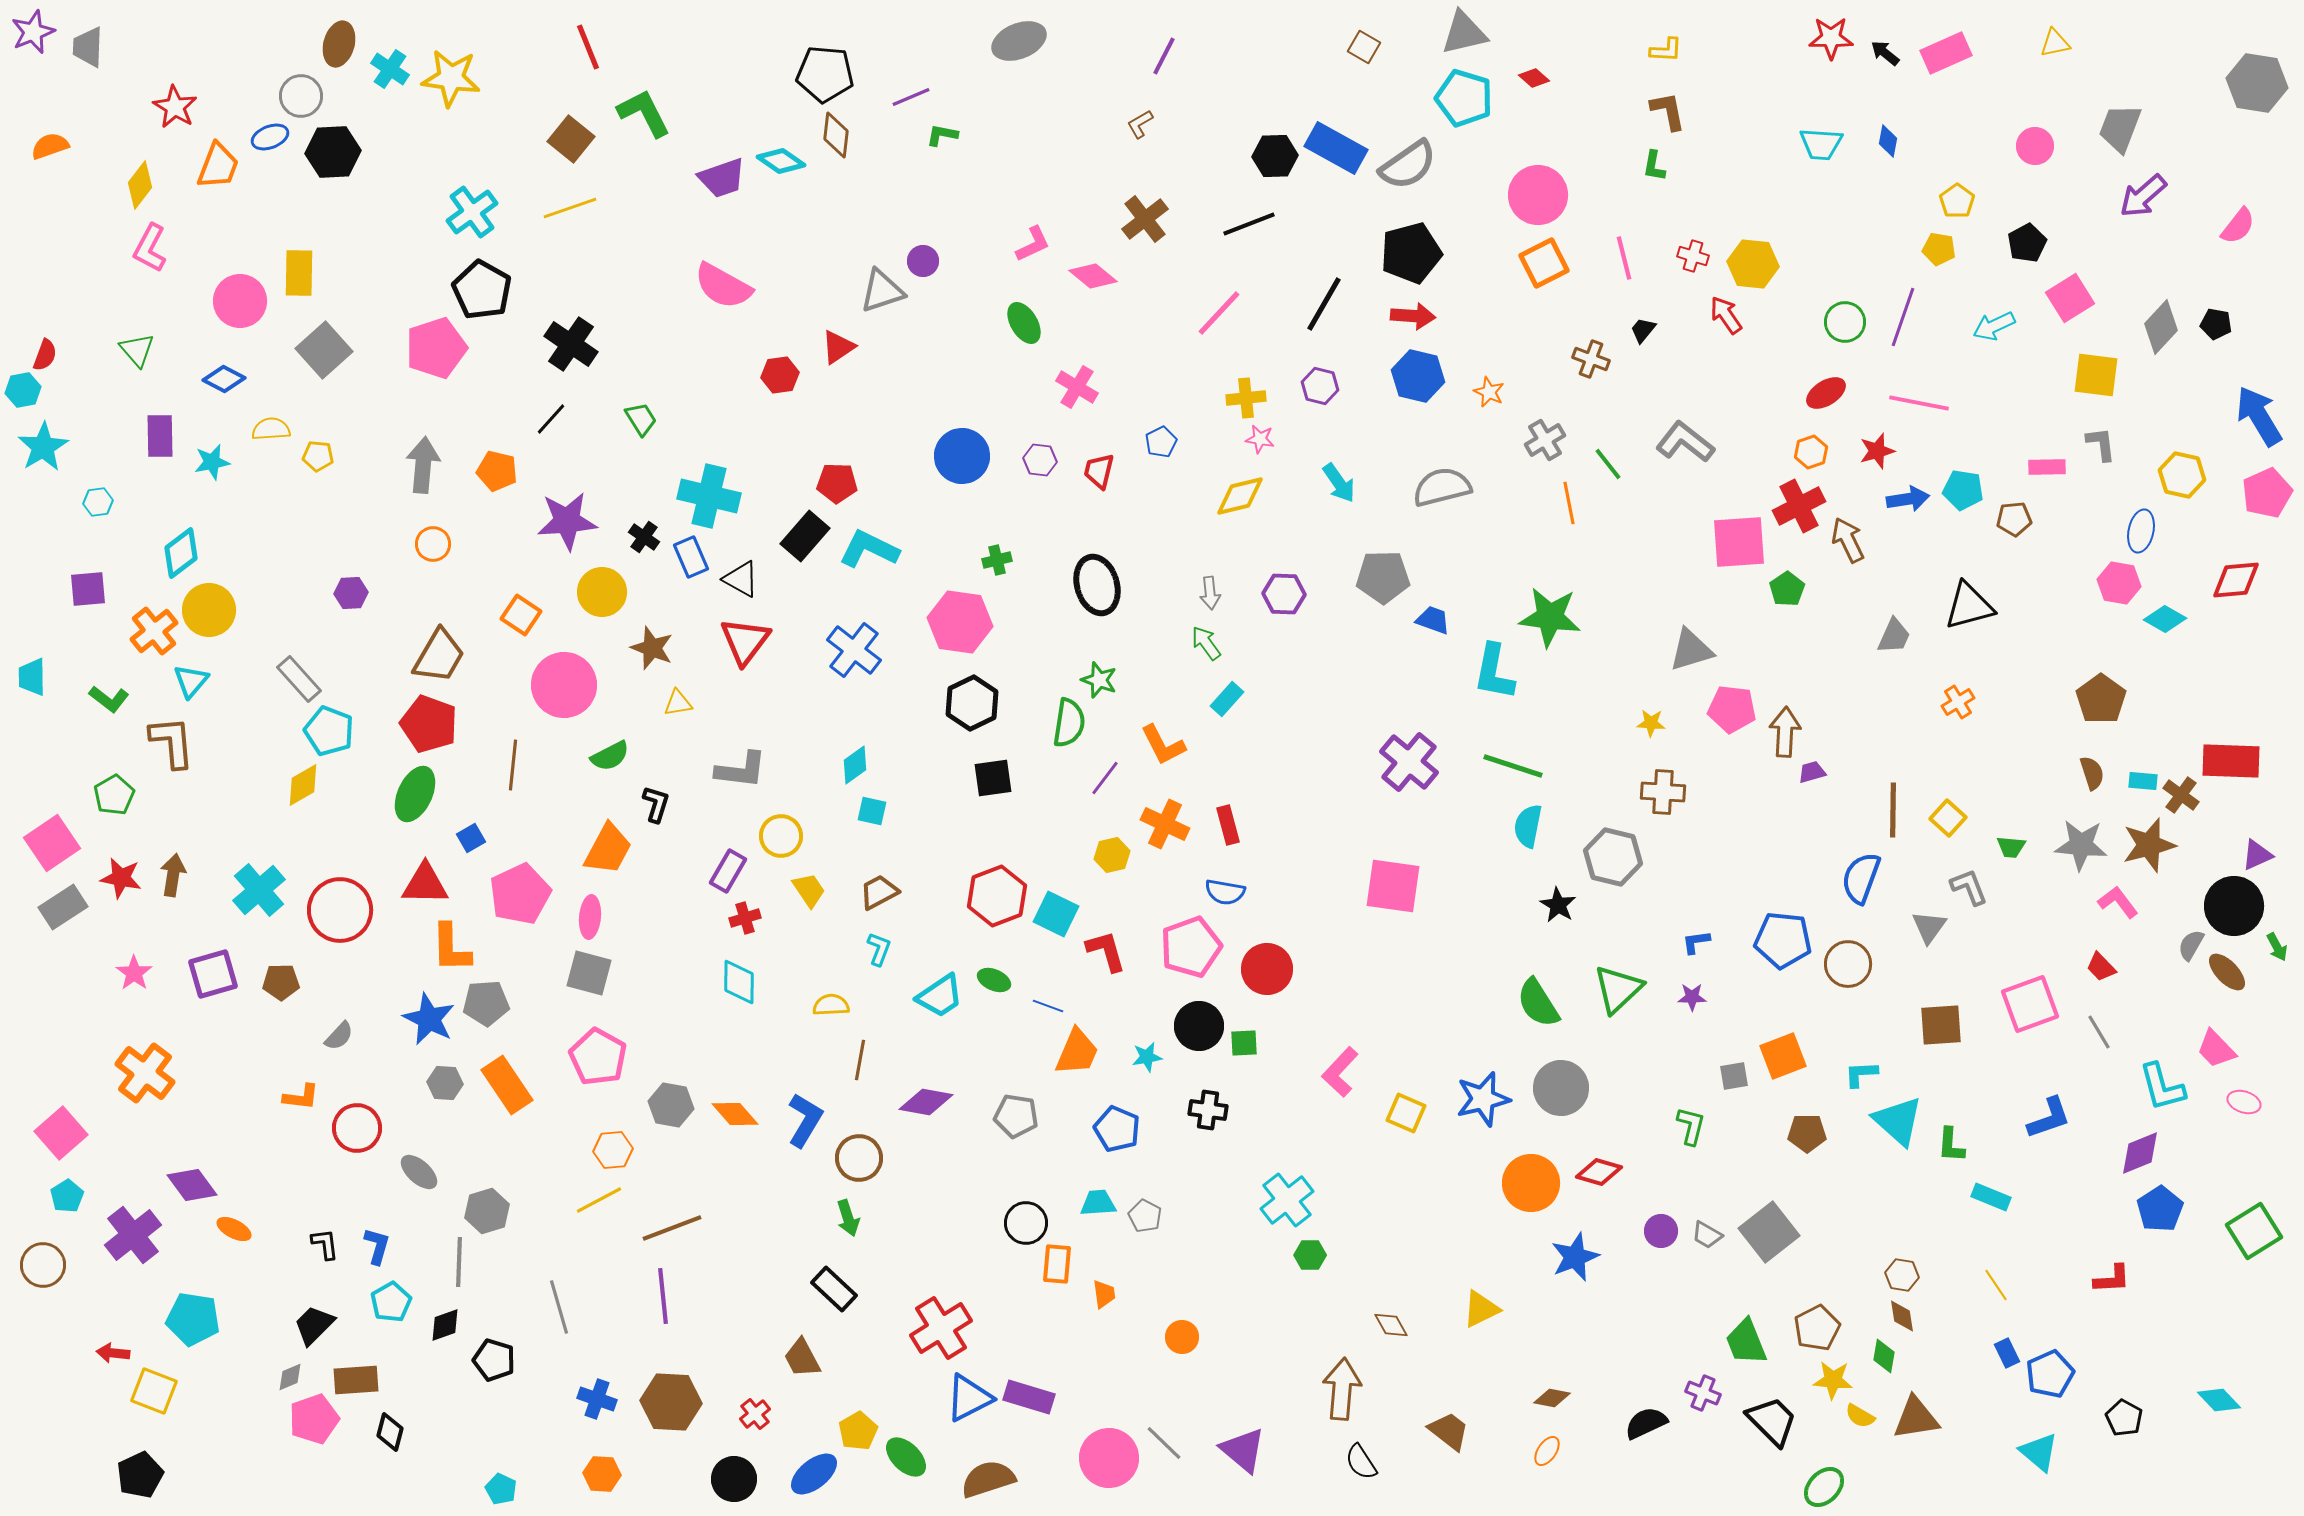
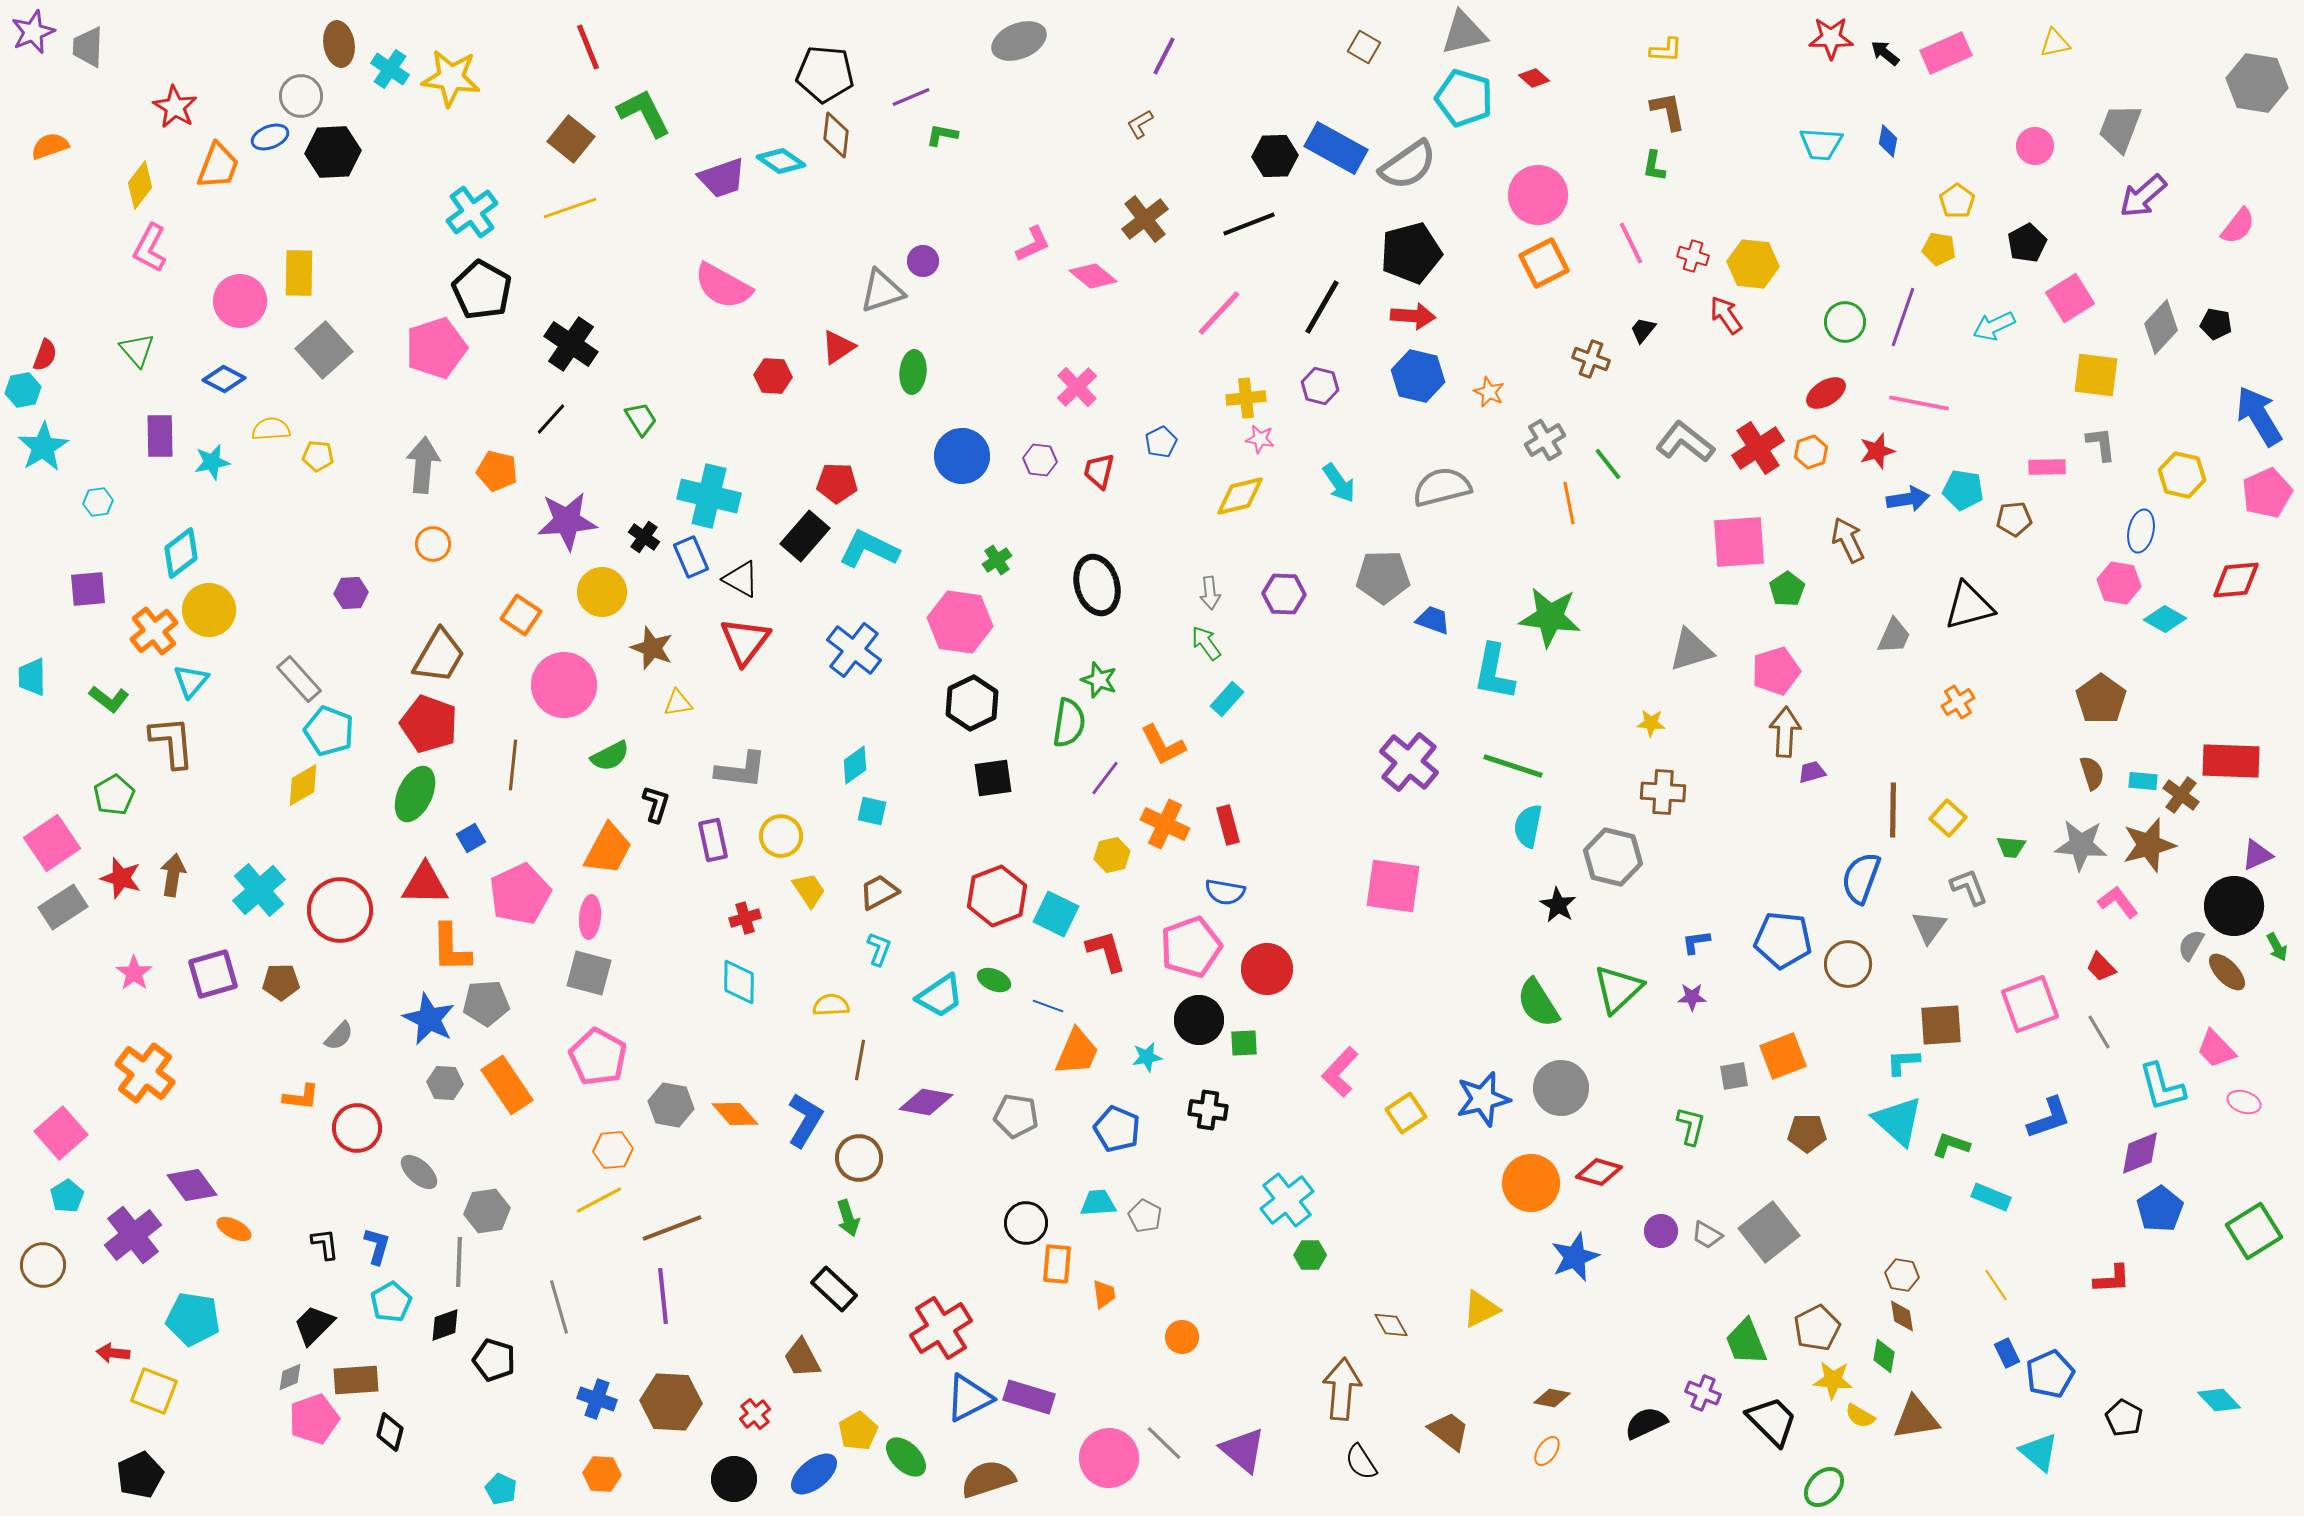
brown ellipse at (339, 44): rotated 24 degrees counterclockwise
pink line at (1624, 258): moved 7 px right, 15 px up; rotated 12 degrees counterclockwise
black line at (1324, 304): moved 2 px left, 3 px down
green ellipse at (1024, 323): moved 111 px left, 49 px down; rotated 36 degrees clockwise
red hexagon at (780, 375): moved 7 px left, 1 px down; rotated 12 degrees clockwise
pink cross at (1077, 387): rotated 15 degrees clockwise
red cross at (1799, 506): moved 41 px left, 58 px up; rotated 6 degrees counterclockwise
green cross at (997, 560): rotated 20 degrees counterclockwise
pink pentagon at (1732, 709): moved 44 px right, 38 px up; rotated 24 degrees counterclockwise
purple rectangle at (728, 871): moved 15 px left, 31 px up; rotated 42 degrees counterclockwise
red star at (121, 878): rotated 6 degrees clockwise
black circle at (1199, 1026): moved 6 px up
cyan L-shape at (1861, 1074): moved 42 px right, 12 px up
yellow square at (1406, 1113): rotated 33 degrees clockwise
green L-shape at (1951, 1145): rotated 105 degrees clockwise
gray hexagon at (487, 1211): rotated 9 degrees clockwise
